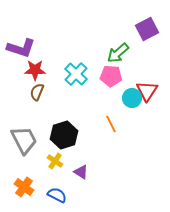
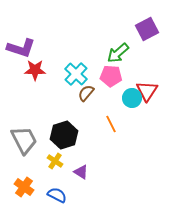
brown semicircle: moved 49 px right, 1 px down; rotated 18 degrees clockwise
